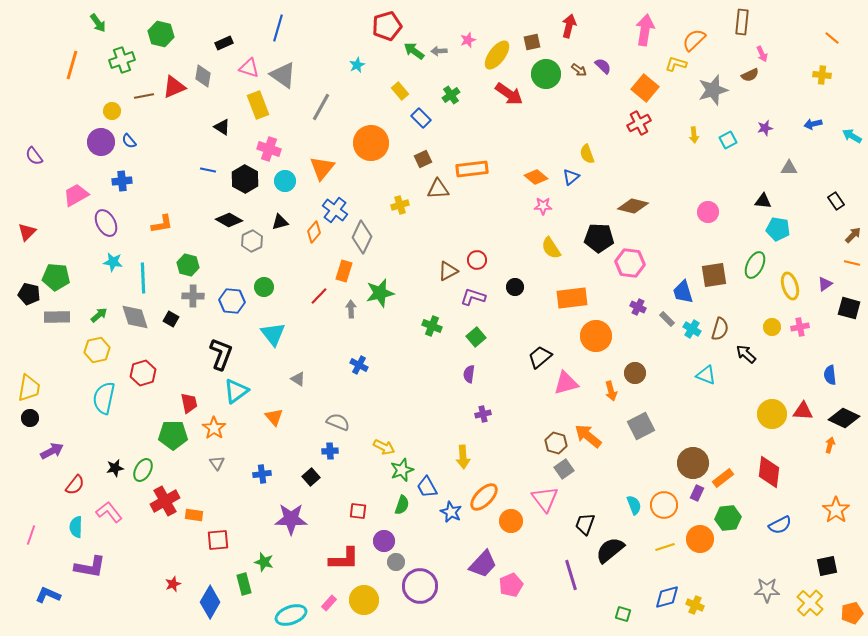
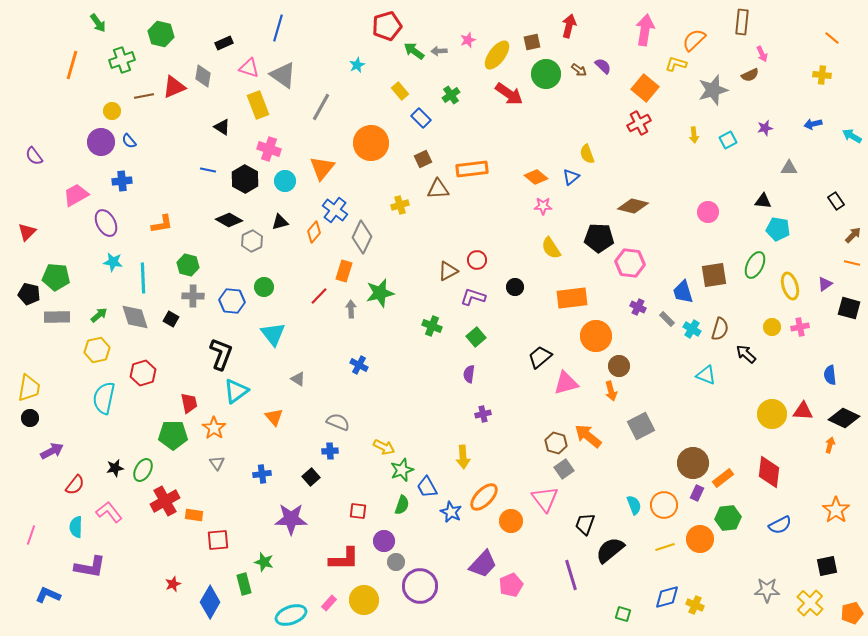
brown circle at (635, 373): moved 16 px left, 7 px up
